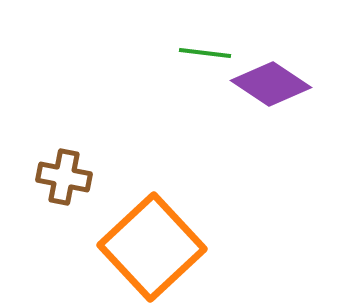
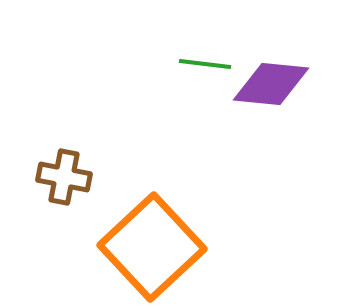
green line: moved 11 px down
purple diamond: rotated 28 degrees counterclockwise
